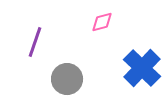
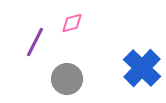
pink diamond: moved 30 px left, 1 px down
purple line: rotated 8 degrees clockwise
